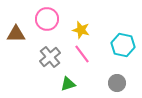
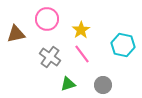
yellow star: rotated 24 degrees clockwise
brown triangle: rotated 12 degrees counterclockwise
gray cross: rotated 15 degrees counterclockwise
gray circle: moved 14 px left, 2 px down
